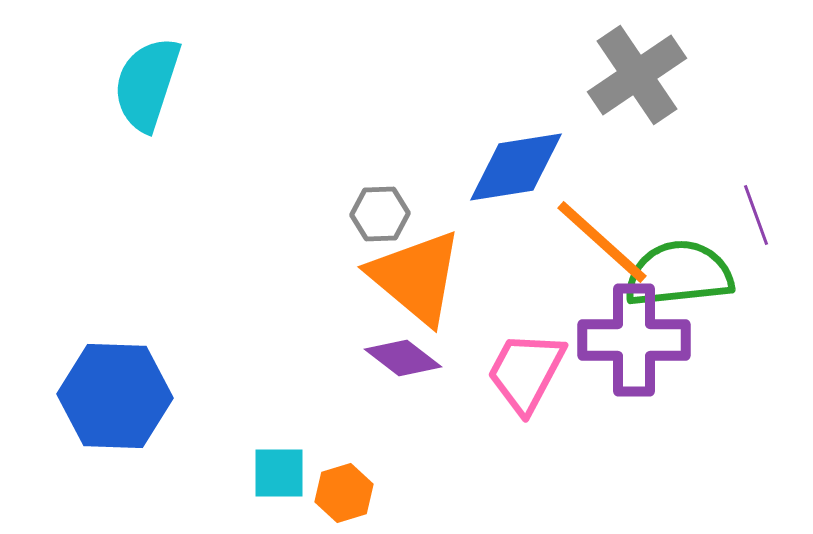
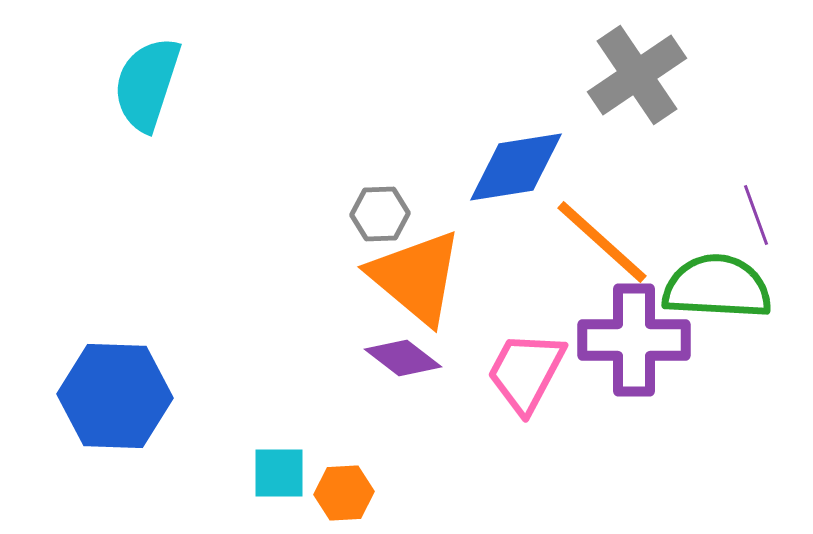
green semicircle: moved 38 px right, 13 px down; rotated 9 degrees clockwise
orange hexagon: rotated 14 degrees clockwise
